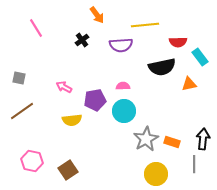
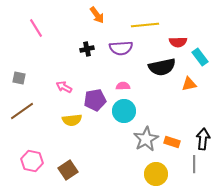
black cross: moved 5 px right, 9 px down; rotated 24 degrees clockwise
purple semicircle: moved 3 px down
